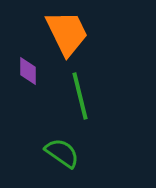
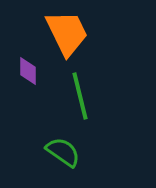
green semicircle: moved 1 px right, 1 px up
